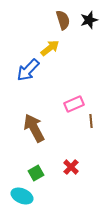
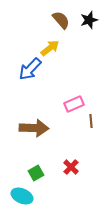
brown semicircle: moved 2 px left; rotated 24 degrees counterclockwise
blue arrow: moved 2 px right, 1 px up
brown arrow: rotated 120 degrees clockwise
